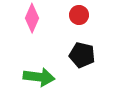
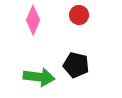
pink diamond: moved 1 px right, 2 px down
black pentagon: moved 6 px left, 10 px down
